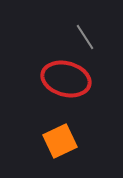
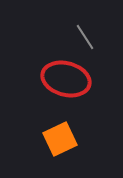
orange square: moved 2 px up
